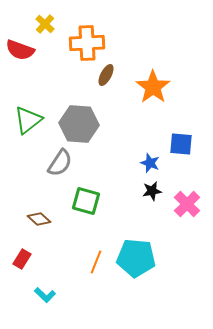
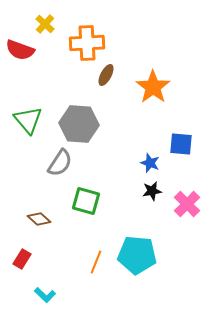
green triangle: rotated 32 degrees counterclockwise
cyan pentagon: moved 1 px right, 3 px up
